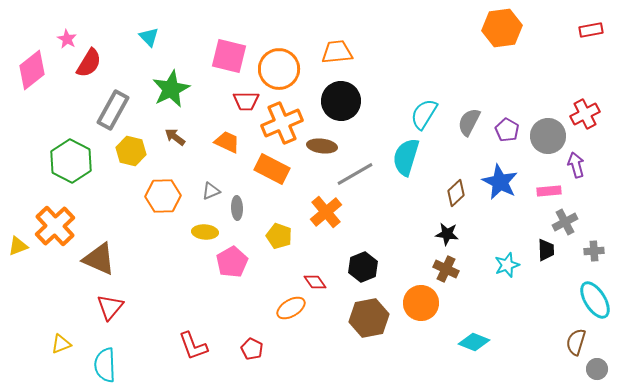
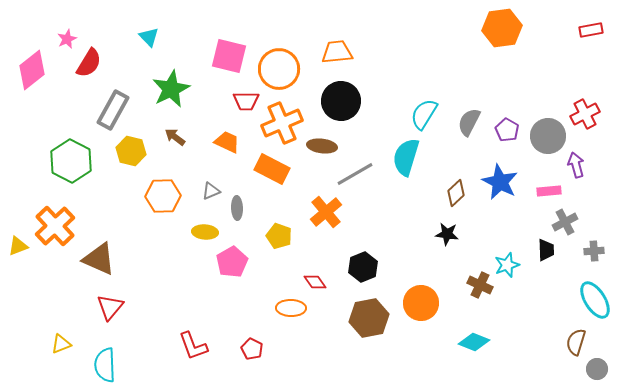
pink star at (67, 39): rotated 18 degrees clockwise
brown cross at (446, 269): moved 34 px right, 16 px down
orange ellipse at (291, 308): rotated 32 degrees clockwise
